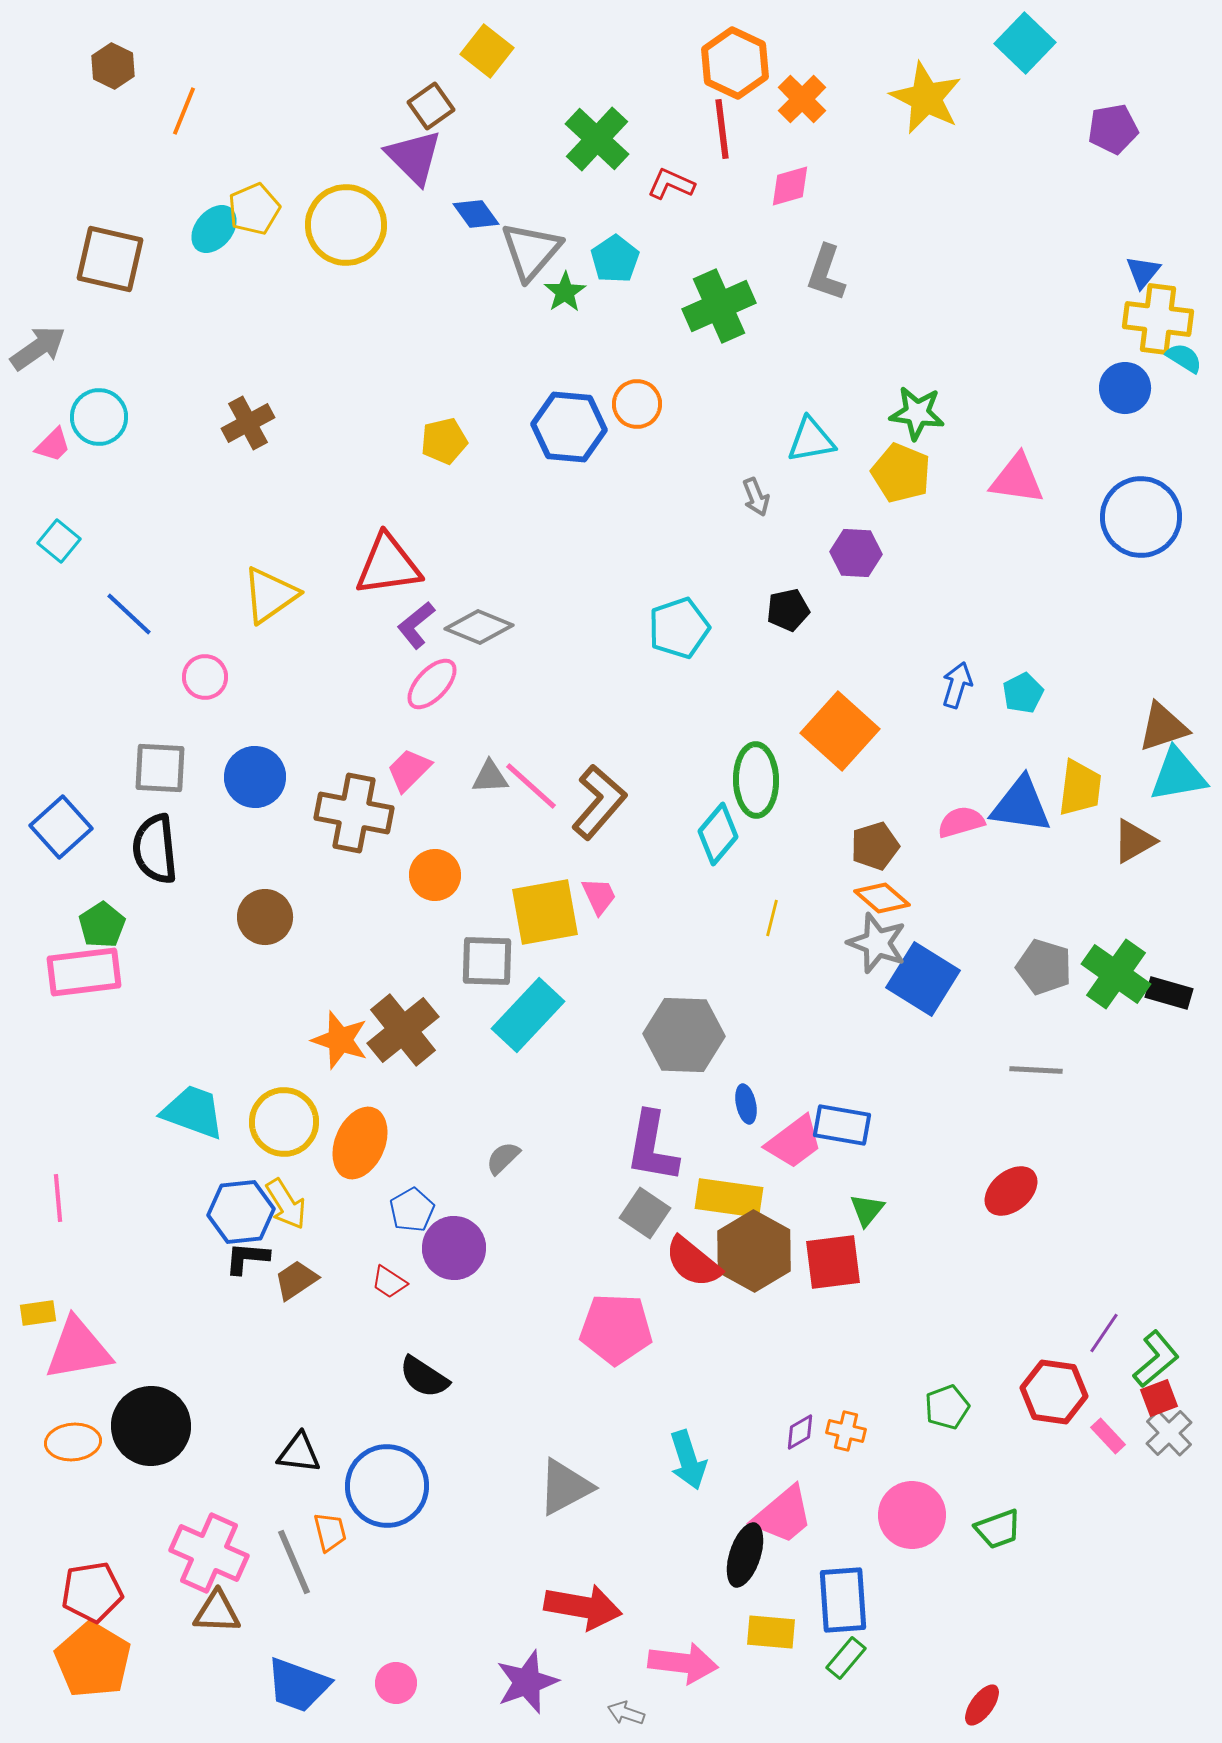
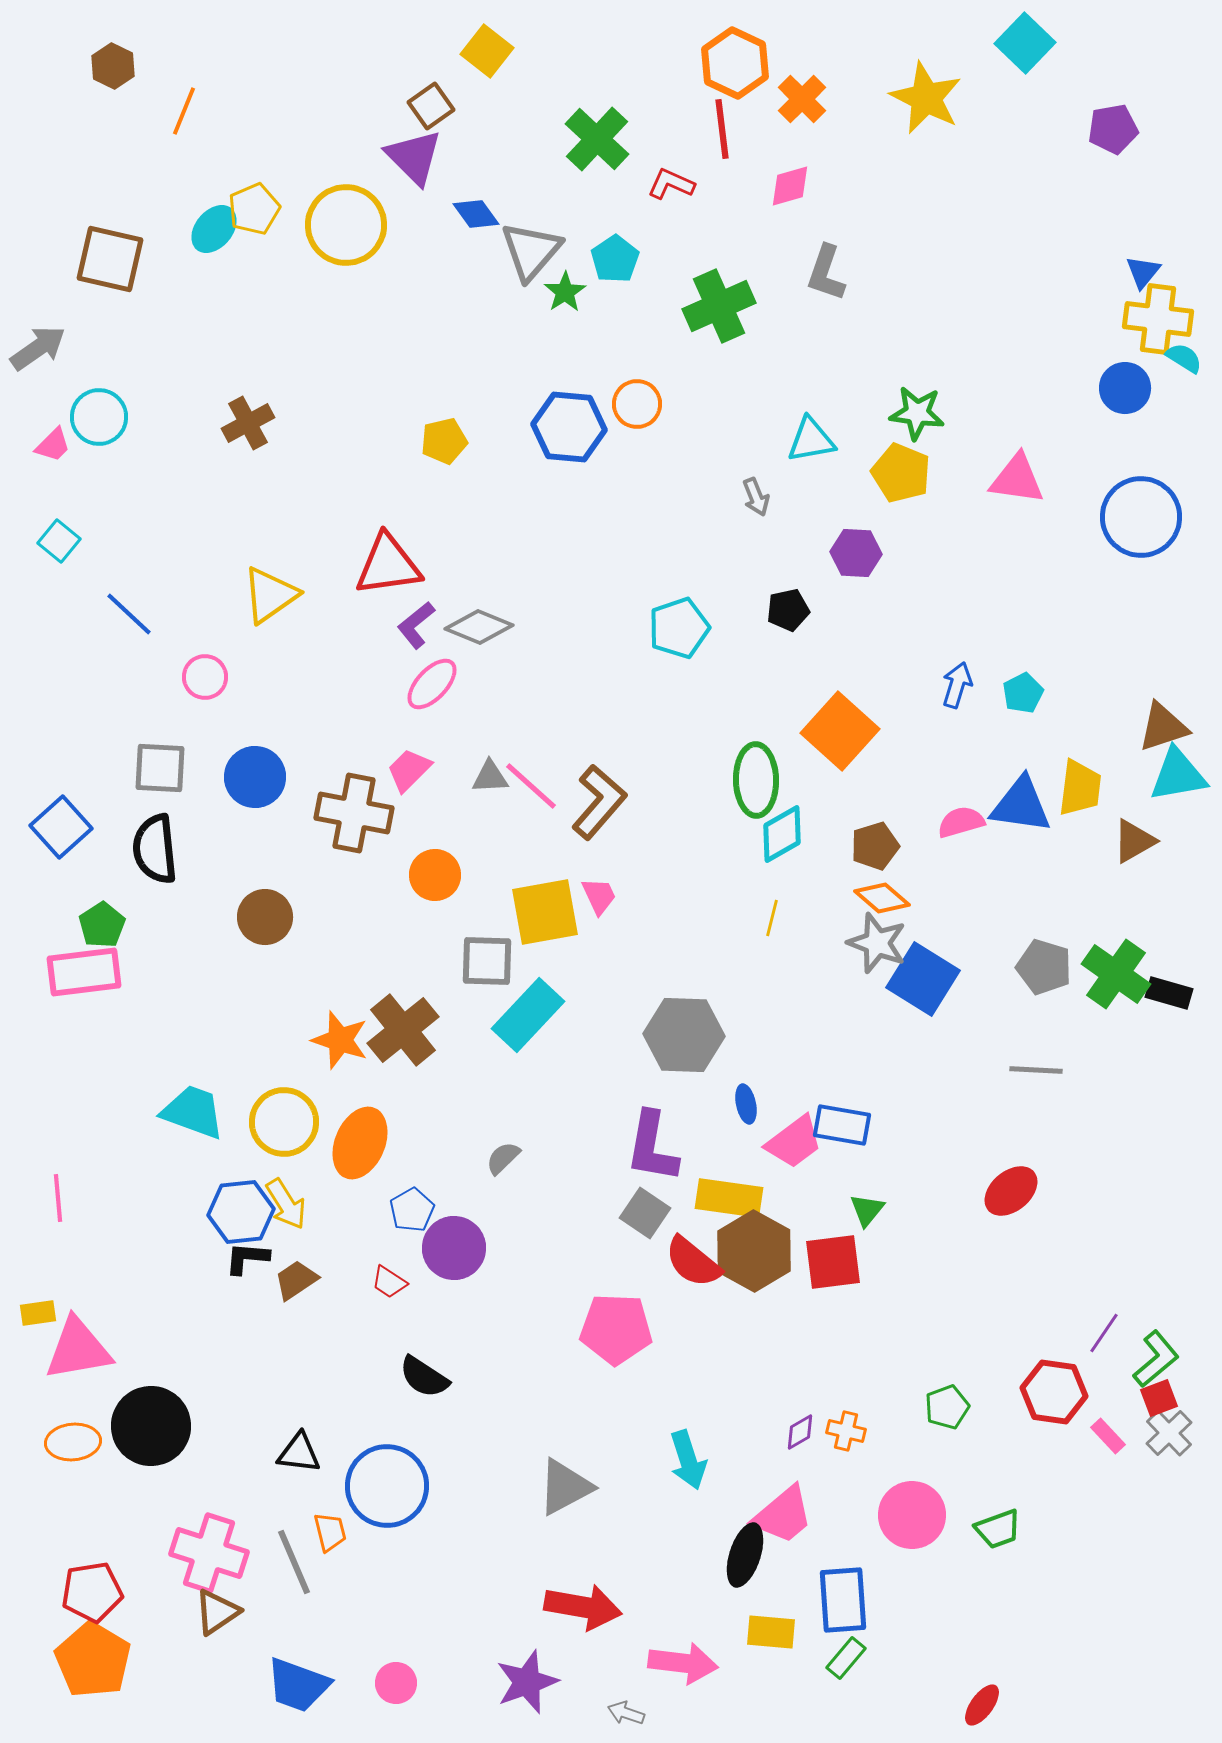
cyan diamond at (718, 834): moved 64 px right; rotated 20 degrees clockwise
pink cross at (209, 1553): rotated 6 degrees counterclockwise
brown triangle at (217, 1612): rotated 36 degrees counterclockwise
